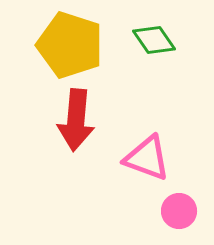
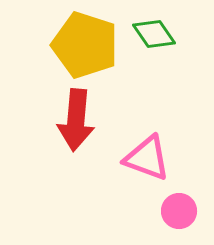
green diamond: moved 6 px up
yellow pentagon: moved 15 px right
